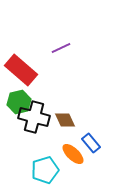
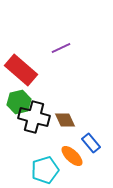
orange ellipse: moved 1 px left, 2 px down
